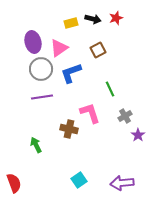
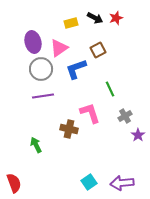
black arrow: moved 2 px right, 1 px up; rotated 14 degrees clockwise
blue L-shape: moved 5 px right, 4 px up
purple line: moved 1 px right, 1 px up
cyan square: moved 10 px right, 2 px down
